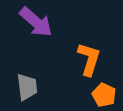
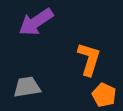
purple arrow: rotated 105 degrees clockwise
gray trapezoid: rotated 92 degrees counterclockwise
